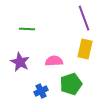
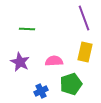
yellow rectangle: moved 3 px down
